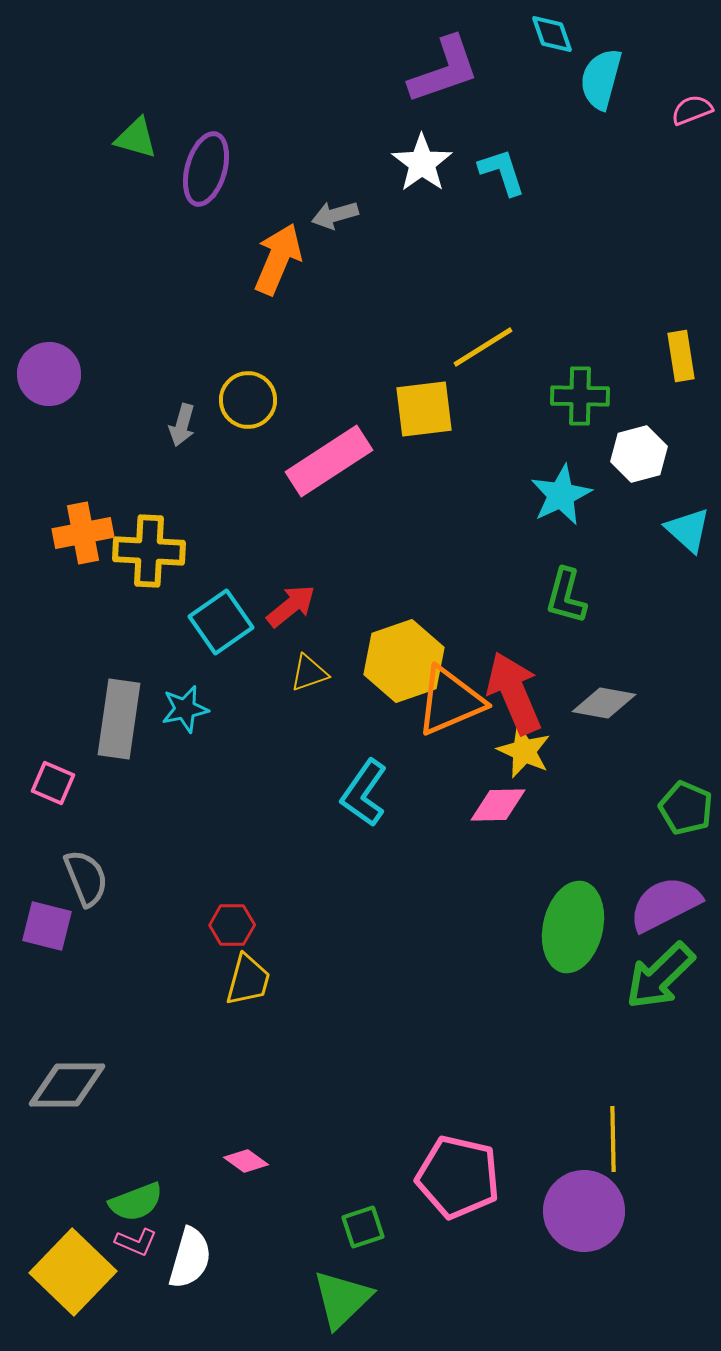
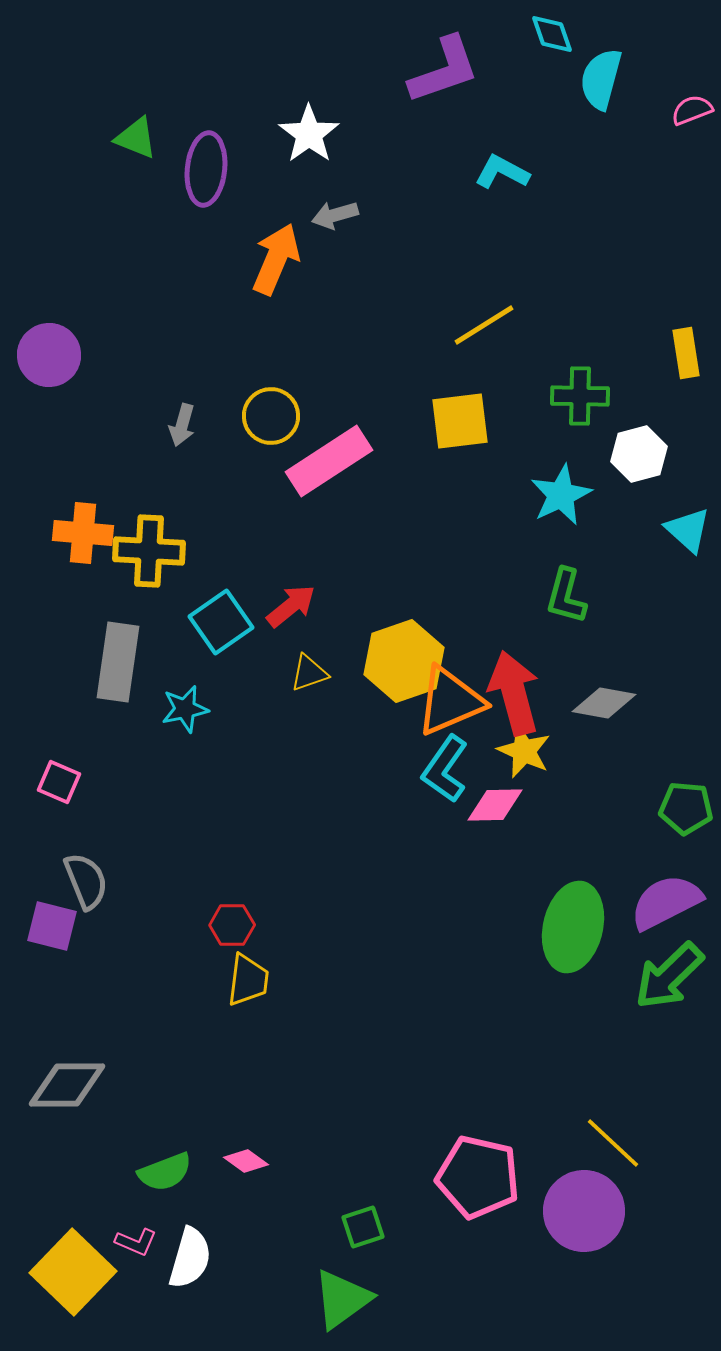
green triangle at (136, 138): rotated 6 degrees clockwise
white star at (422, 163): moved 113 px left, 29 px up
purple ellipse at (206, 169): rotated 10 degrees counterclockwise
cyan L-shape at (502, 172): rotated 44 degrees counterclockwise
orange arrow at (278, 259): moved 2 px left
yellow line at (483, 347): moved 1 px right, 22 px up
yellow rectangle at (681, 356): moved 5 px right, 3 px up
purple circle at (49, 374): moved 19 px up
yellow circle at (248, 400): moved 23 px right, 16 px down
yellow square at (424, 409): moved 36 px right, 12 px down
orange cross at (83, 533): rotated 16 degrees clockwise
red arrow at (514, 693): rotated 8 degrees clockwise
gray rectangle at (119, 719): moved 1 px left, 57 px up
pink square at (53, 783): moved 6 px right, 1 px up
cyan L-shape at (364, 793): moved 81 px right, 24 px up
pink diamond at (498, 805): moved 3 px left
green pentagon at (686, 808): rotated 18 degrees counterclockwise
gray semicircle at (86, 878): moved 3 px down
purple semicircle at (665, 904): moved 1 px right, 2 px up
purple square at (47, 926): moved 5 px right
green arrow at (660, 976): moved 9 px right
yellow trapezoid at (248, 980): rotated 8 degrees counterclockwise
yellow line at (613, 1139): moved 4 px down; rotated 46 degrees counterclockwise
pink pentagon at (458, 1177): moved 20 px right
green semicircle at (136, 1202): moved 29 px right, 30 px up
green triangle at (342, 1299): rotated 8 degrees clockwise
